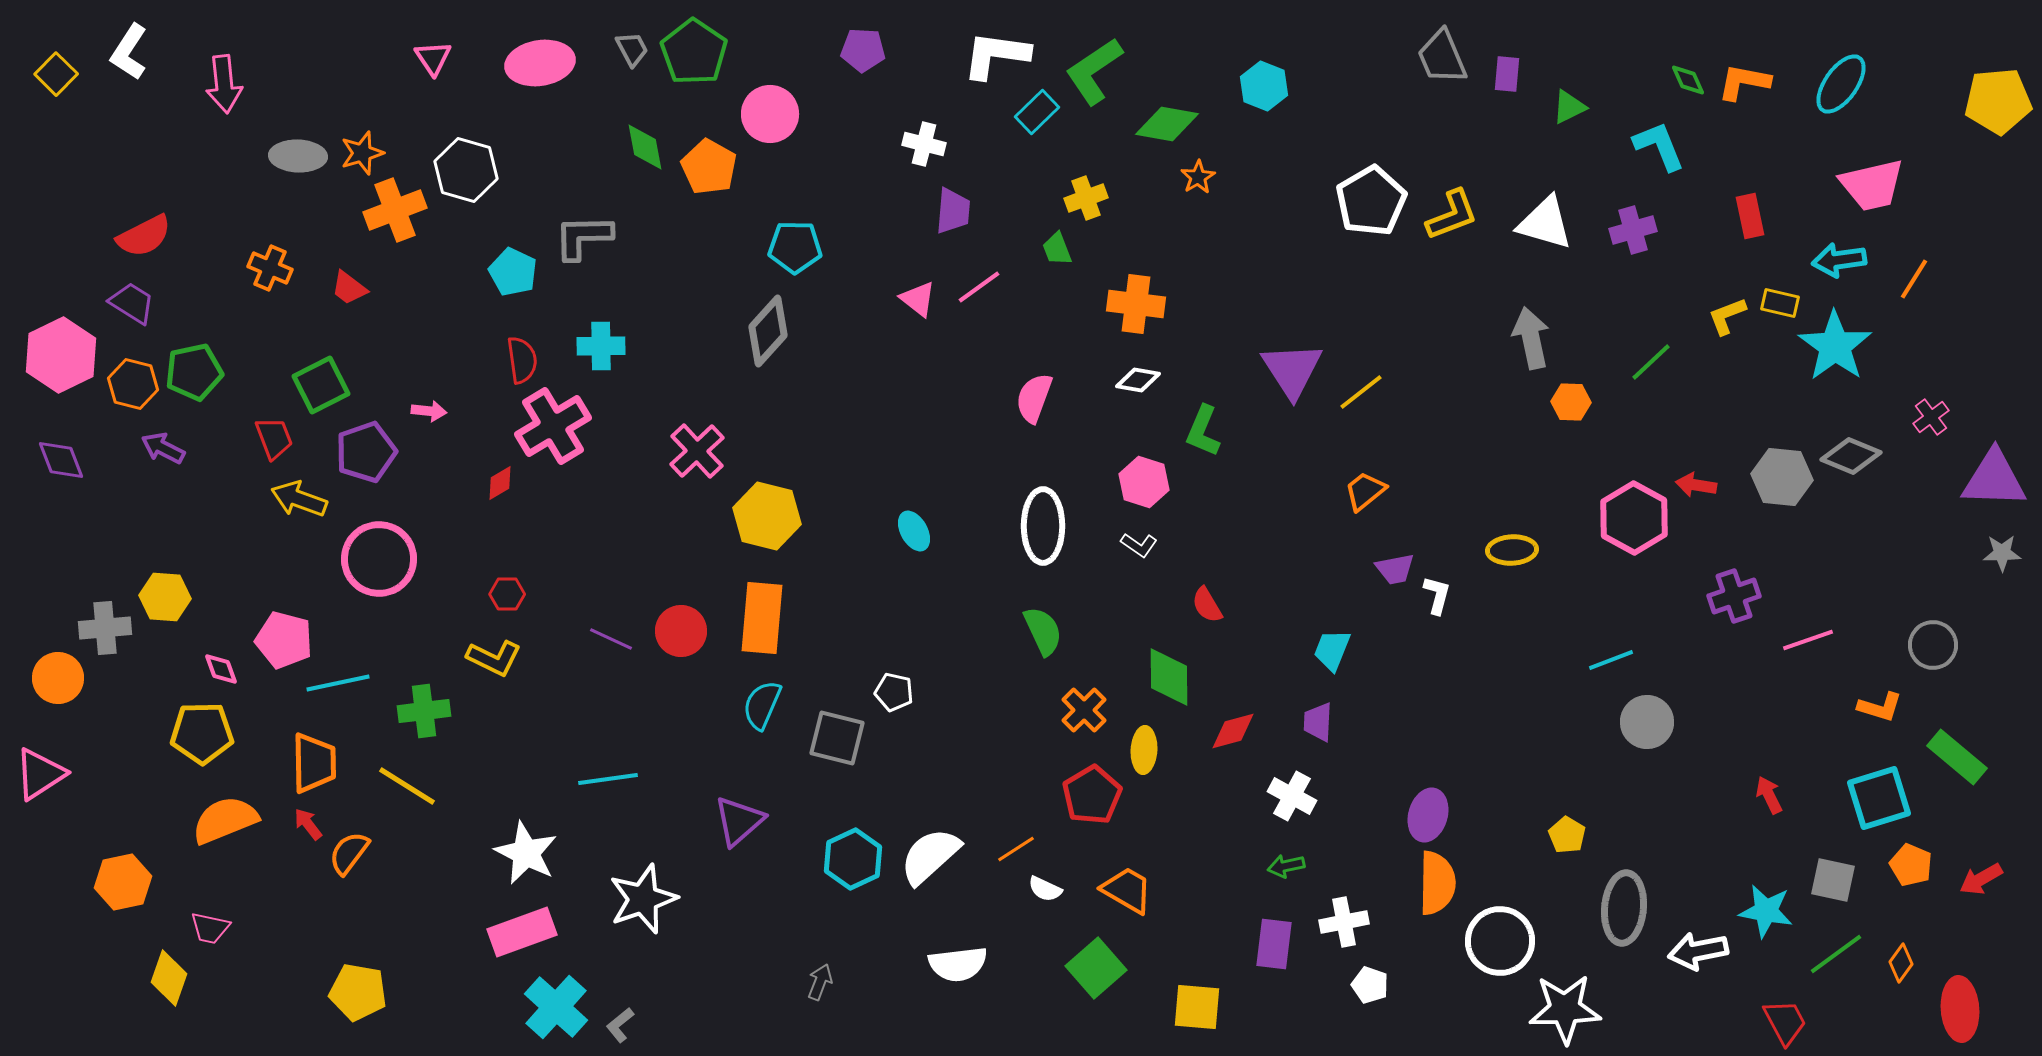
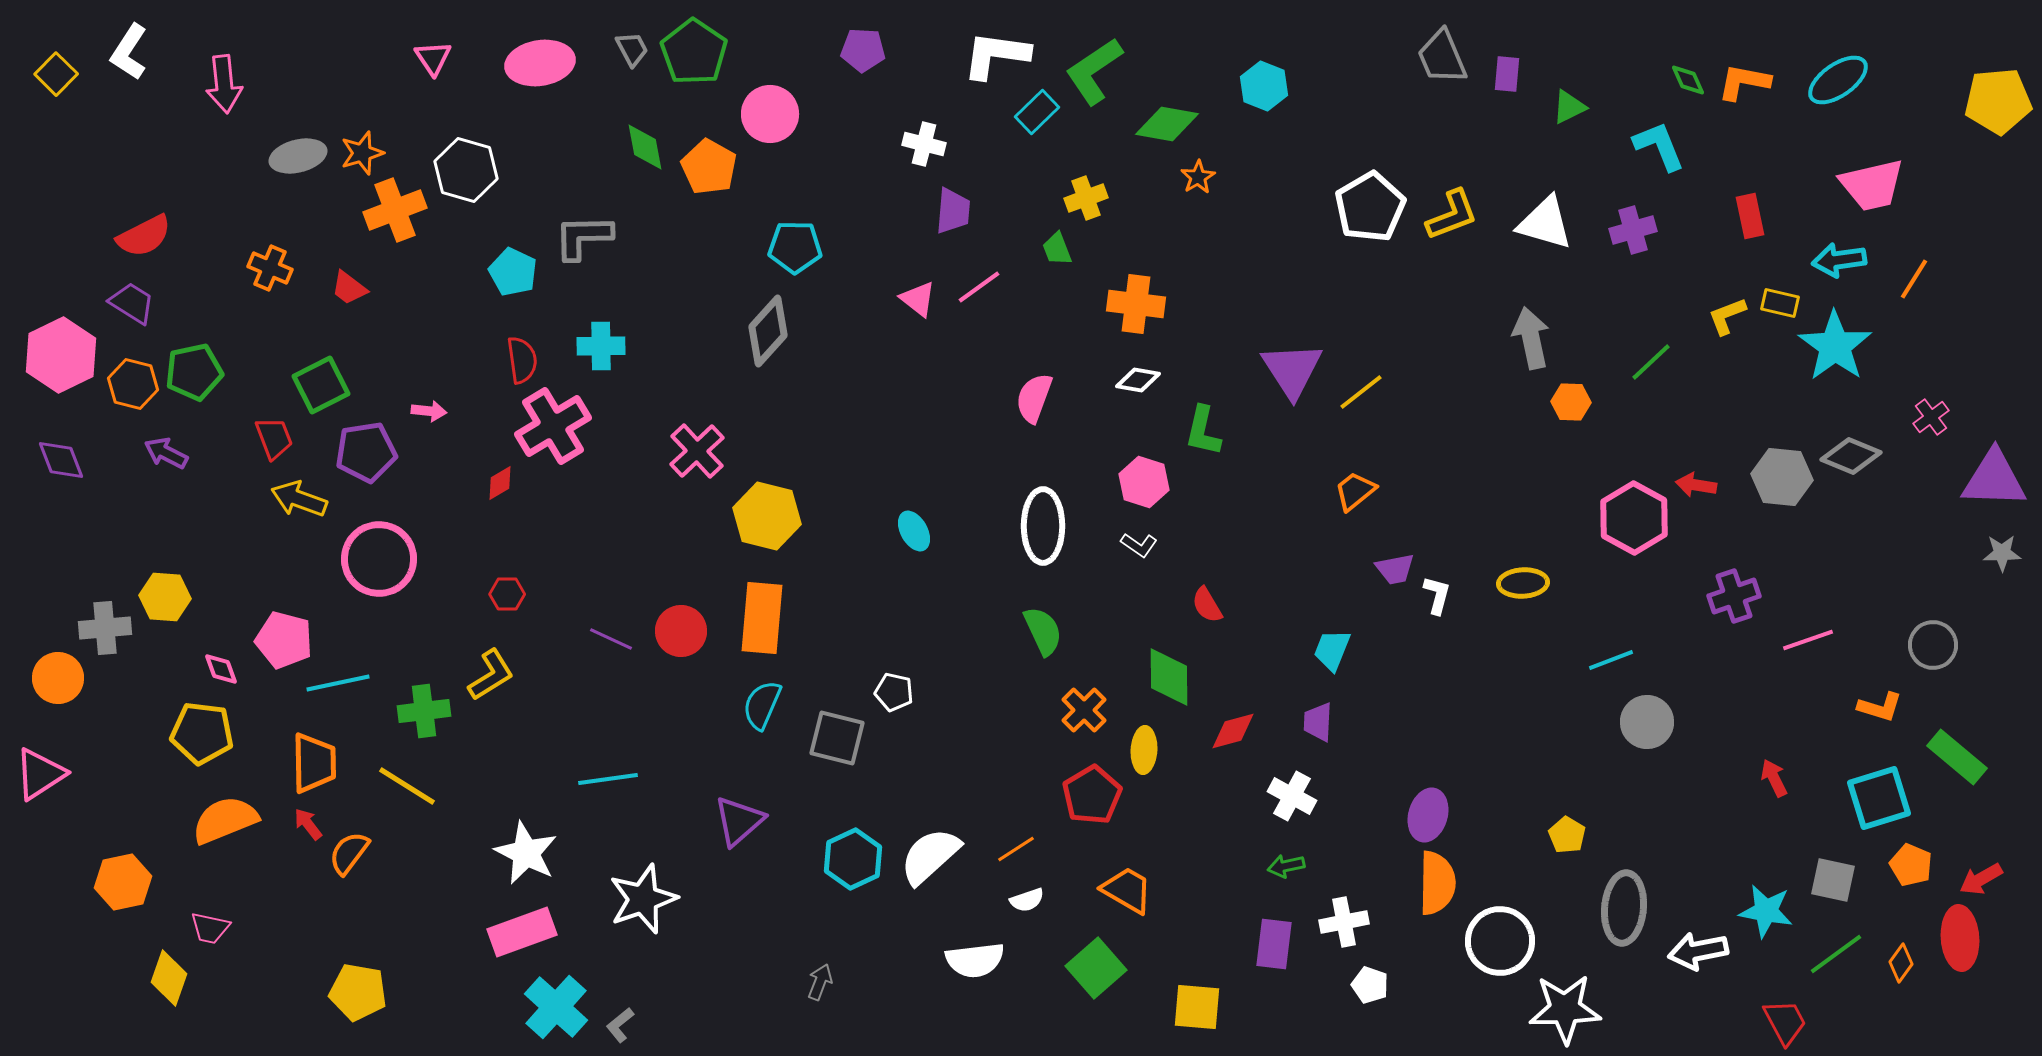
cyan ellipse at (1841, 84): moved 3 px left, 4 px up; rotated 20 degrees clockwise
gray ellipse at (298, 156): rotated 16 degrees counterclockwise
white pentagon at (1371, 201): moved 1 px left, 6 px down
green L-shape at (1203, 431): rotated 10 degrees counterclockwise
purple arrow at (163, 448): moved 3 px right, 5 px down
purple pentagon at (366, 452): rotated 10 degrees clockwise
orange trapezoid at (1365, 491): moved 10 px left
yellow ellipse at (1512, 550): moved 11 px right, 33 px down
yellow L-shape at (494, 658): moved 3 px left, 17 px down; rotated 58 degrees counterclockwise
yellow pentagon at (202, 733): rotated 8 degrees clockwise
red arrow at (1769, 795): moved 5 px right, 17 px up
white semicircle at (1045, 889): moved 18 px left, 11 px down; rotated 44 degrees counterclockwise
white semicircle at (958, 964): moved 17 px right, 4 px up
red ellipse at (1960, 1009): moved 71 px up
